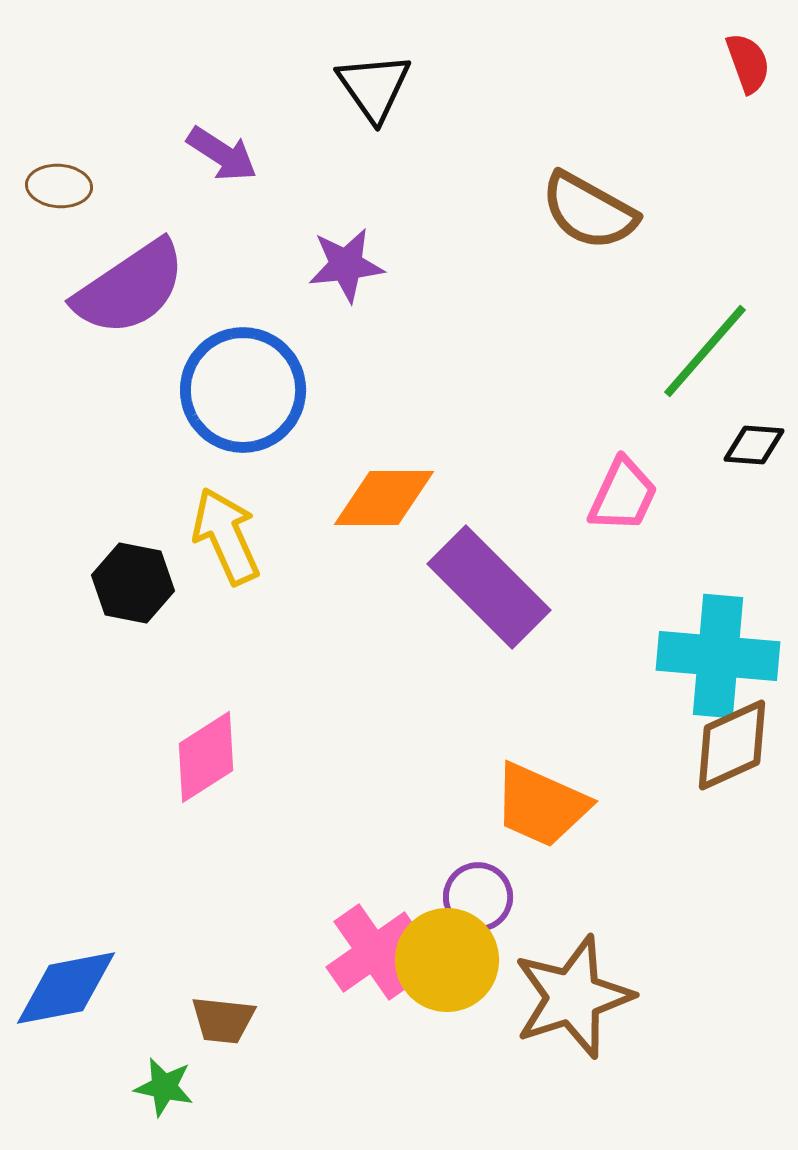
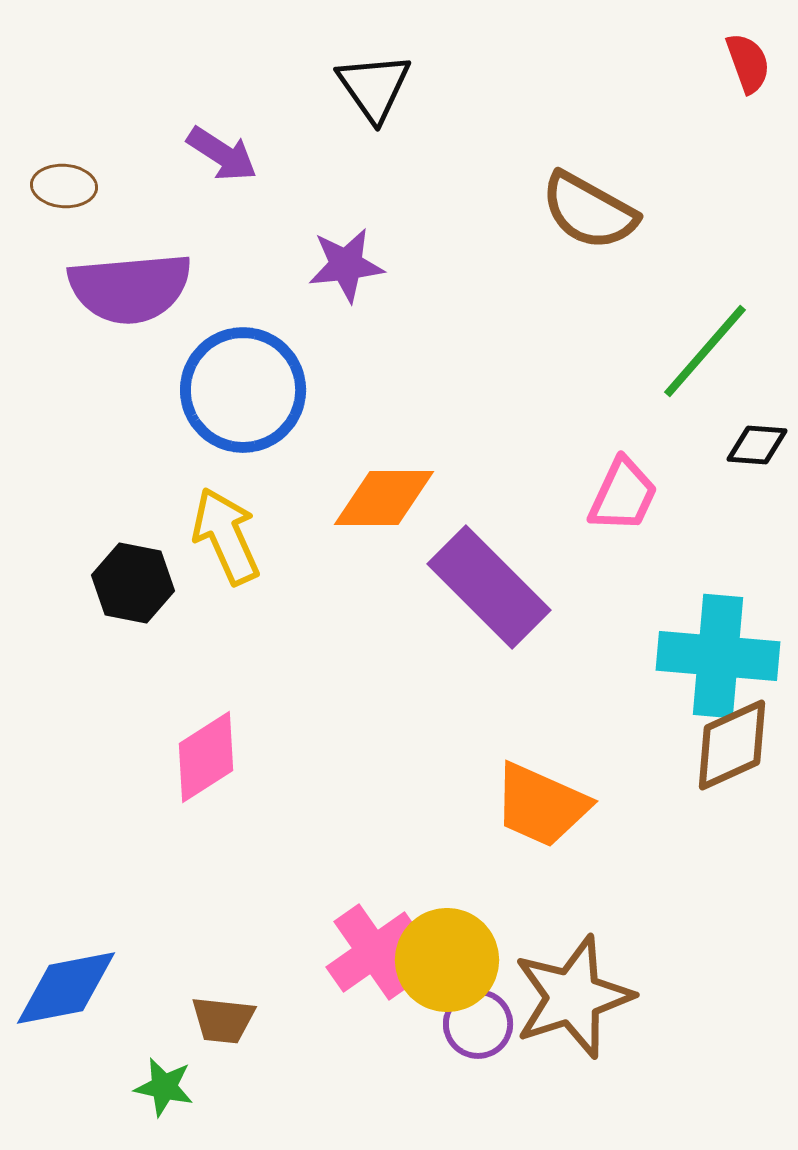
brown ellipse: moved 5 px right
purple semicircle: rotated 29 degrees clockwise
black diamond: moved 3 px right
purple circle: moved 127 px down
